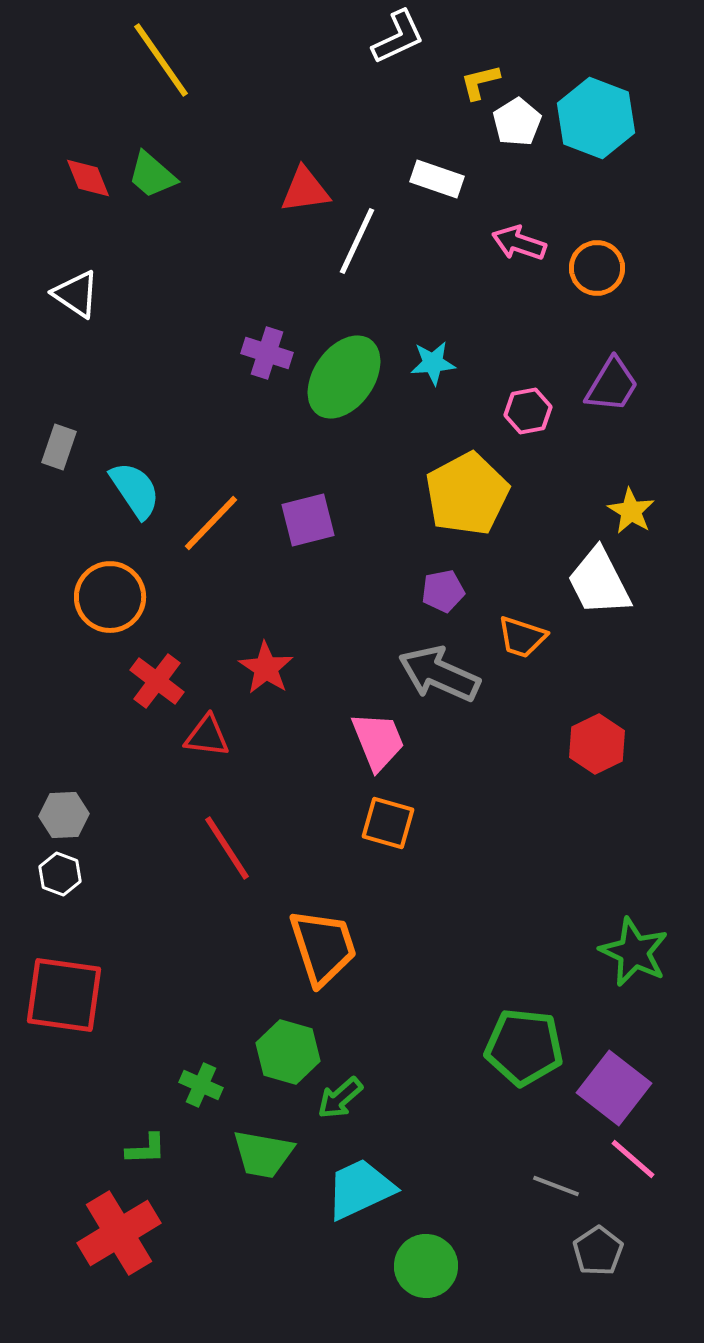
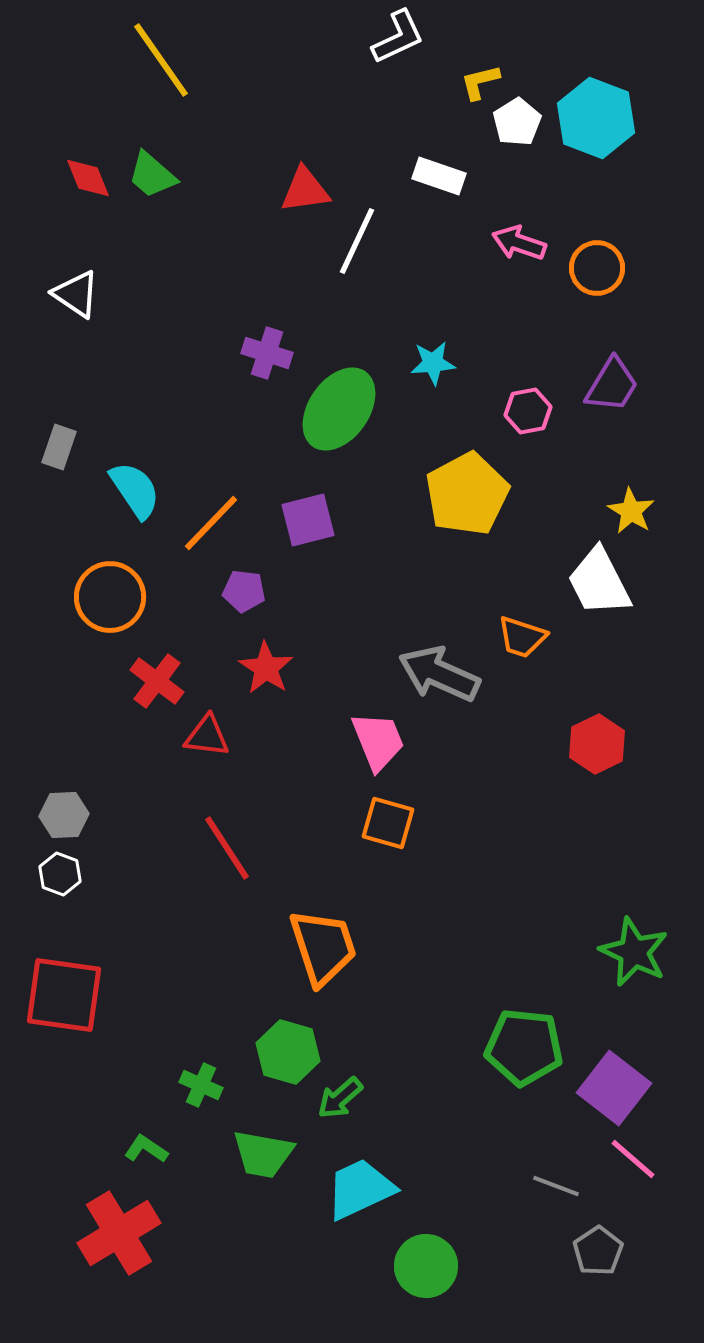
white rectangle at (437, 179): moved 2 px right, 3 px up
green ellipse at (344, 377): moved 5 px left, 32 px down
purple pentagon at (443, 591): moved 199 px left; rotated 18 degrees clockwise
green L-shape at (146, 1149): rotated 144 degrees counterclockwise
